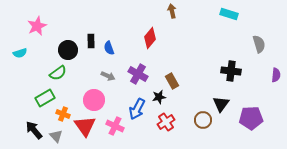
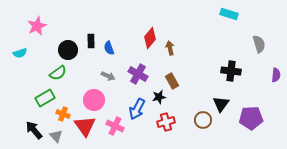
brown arrow: moved 2 px left, 37 px down
red cross: rotated 18 degrees clockwise
